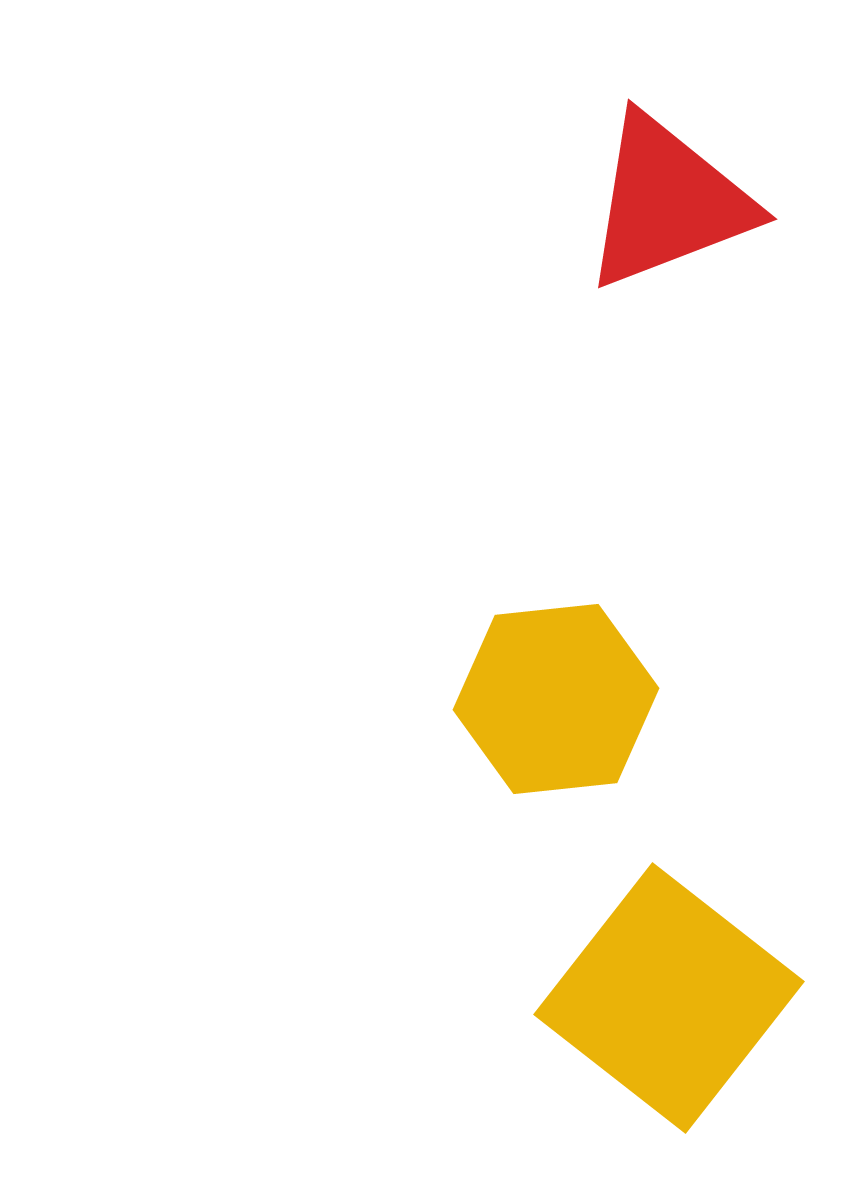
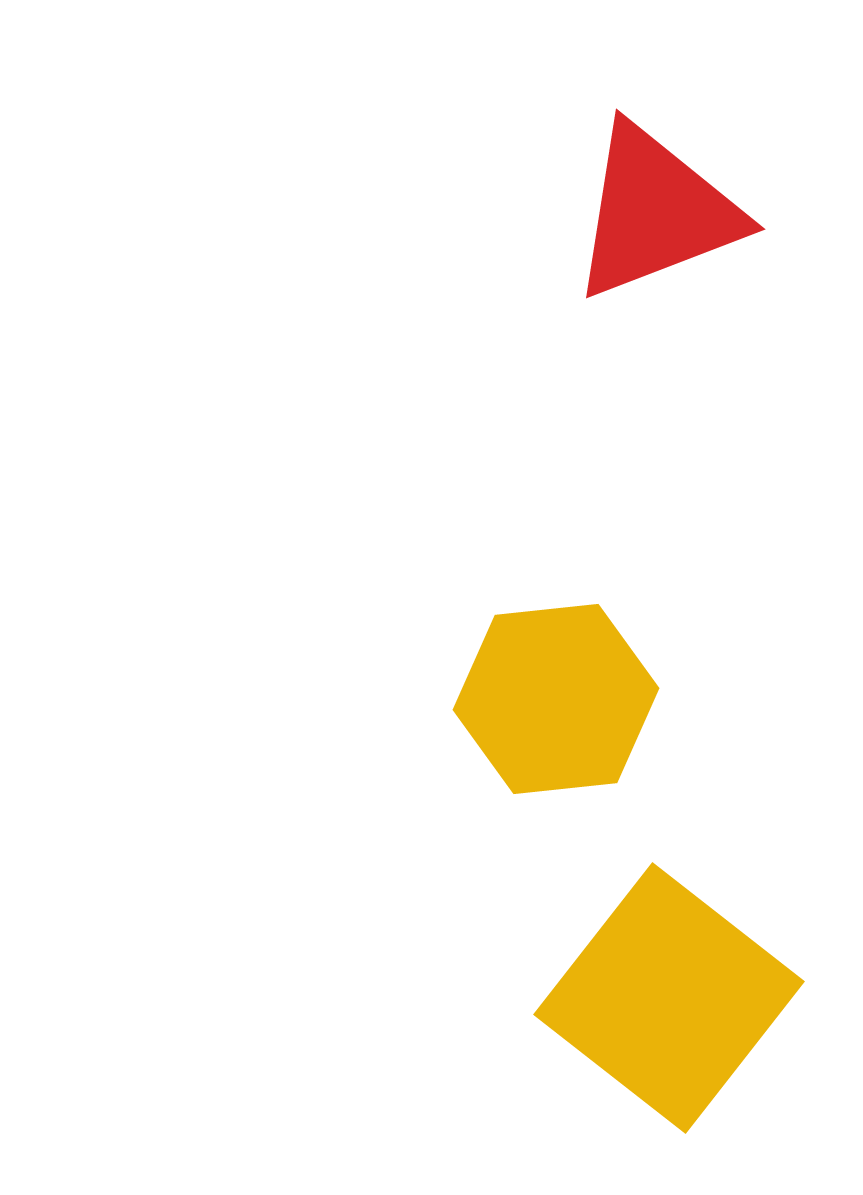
red triangle: moved 12 px left, 10 px down
